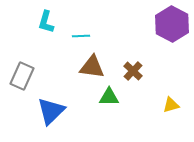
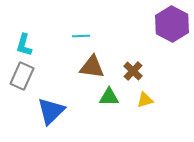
cyan L-shape: moved 22 px left, 23 px down
yellow triangle: moved 26 px left, 5 px up
